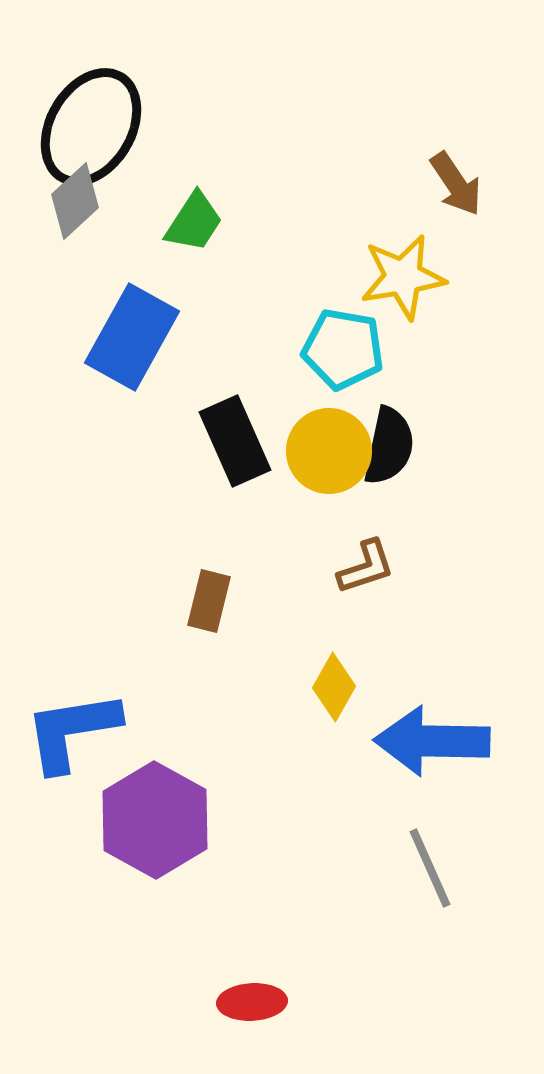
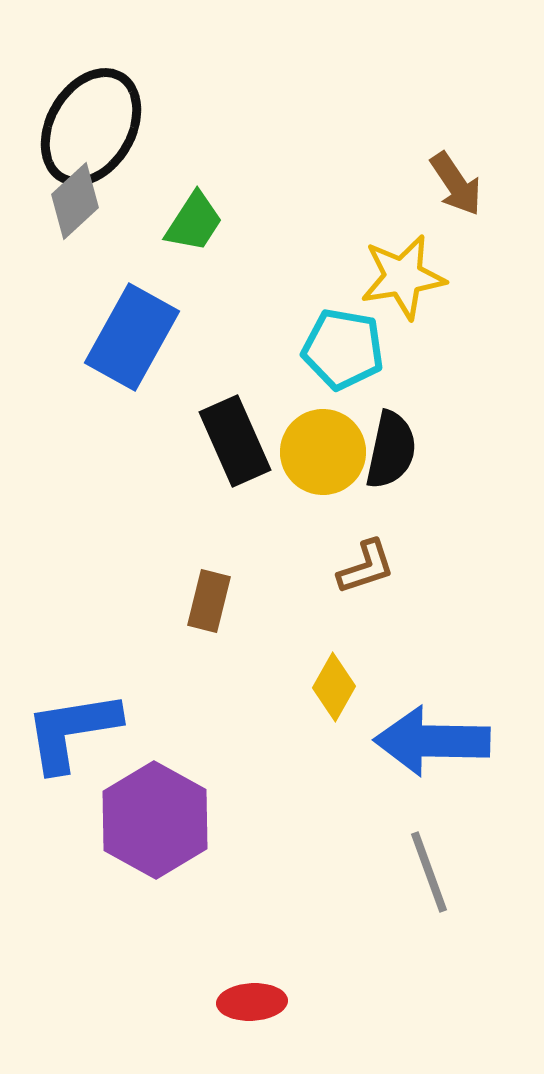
black semicircle: moved 2 px right, 4 px down
yellow circle: moved 6 px left, 1 px down
gray line: moved 1 px left, 4 px down; rotated 4 degrees clockwise
